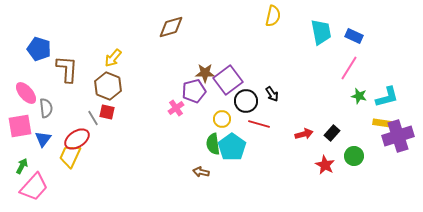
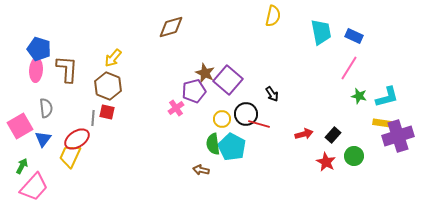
brown star: rotated 24 degrees clockwise
purple square: rotated 12 degrees counterclockwise
pink ellipse: moved 10 px right, 23 px up; rotated 45 degrees clockwise
black circle: moved 13 px down
gray line: rotated 35 degrees clockwise
pink square: rotated 20 degrees counterclockwise
black rectangle: moved 1 px right, 2 px down
cyan pentagon: rotated 8 degrees counterclockwise
red star: moved 1 px right, 3 px up
brown arrow: moved 2 px up
